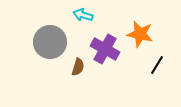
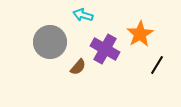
orange star: rotated 28 degrees clockwise
brown semicircle: rotated 24 degrees clockwise
